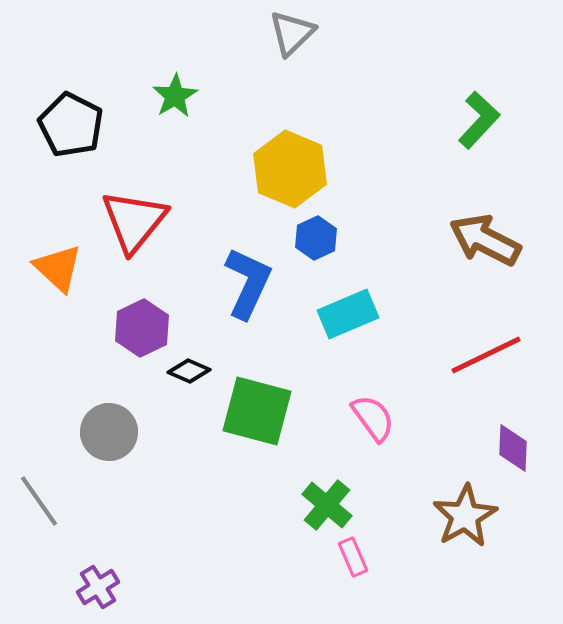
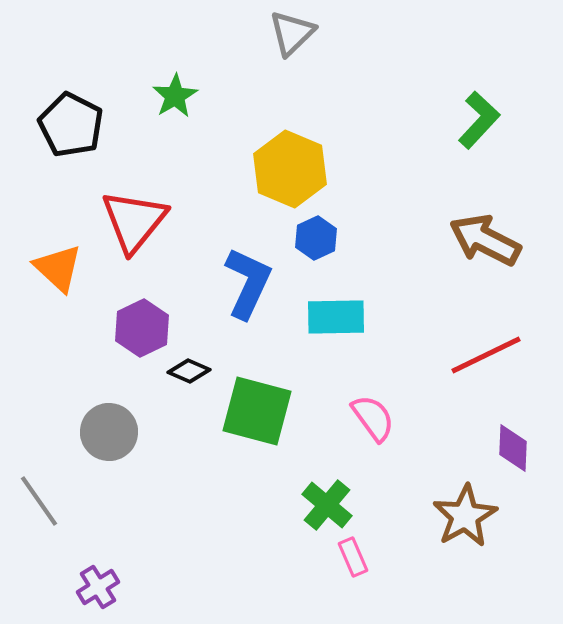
cyan rectangle: moved 12 px left, 3 px down; rotated 22 degrees clockwise
